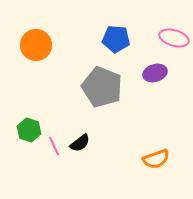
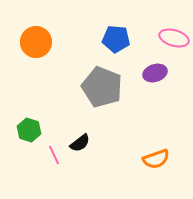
orange circle: moved 3 px up
pink line: moved 9 px down
